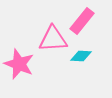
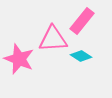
cyan diamond: rotated 30 degrees clockwise
pink star: moved 5 px up
